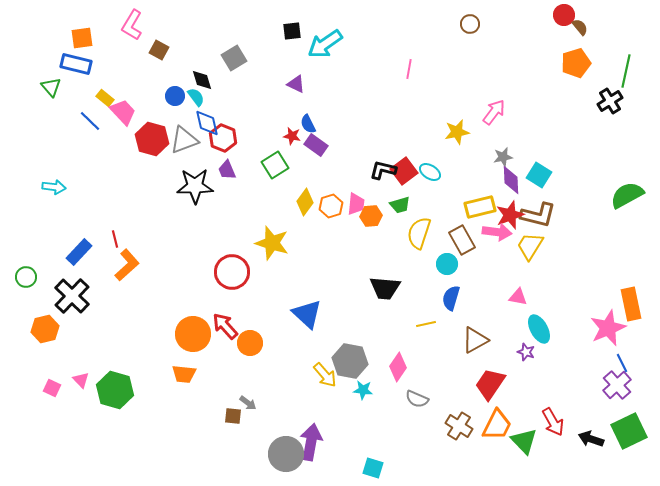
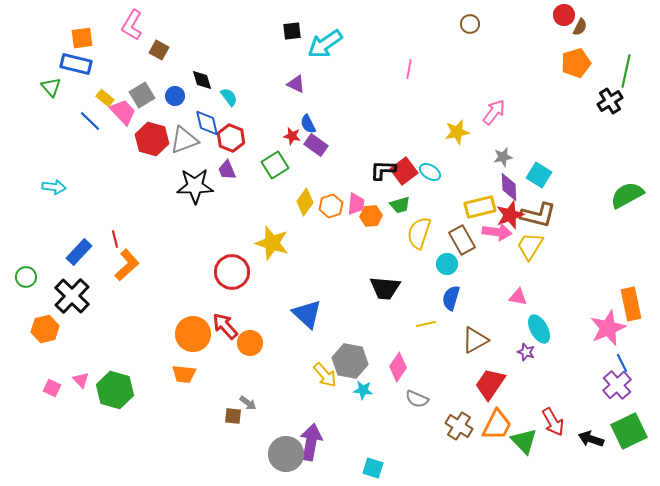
brown semicircle at (580, 27): rotated 66 degrees clockwise
gray square at (234, 58): moved 92 px left, 37 px down
cyan semicircle at (196, 97): moved 33 px right
red hexagon at (223, 138): moved 8 px right
black L-shape at (383, 170): rotated 12 degrees counterclockwise
purple diamond at (511, 180): moved 2 px left, 7 px down
